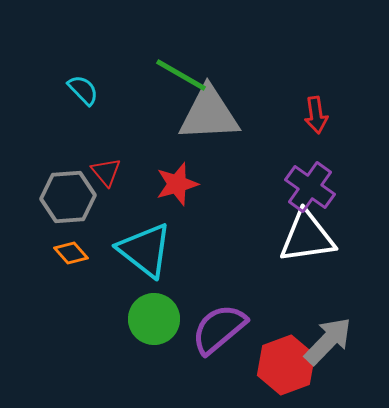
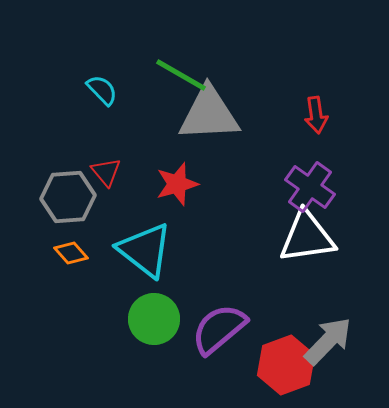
cyan semicircle: moved 19 px right
